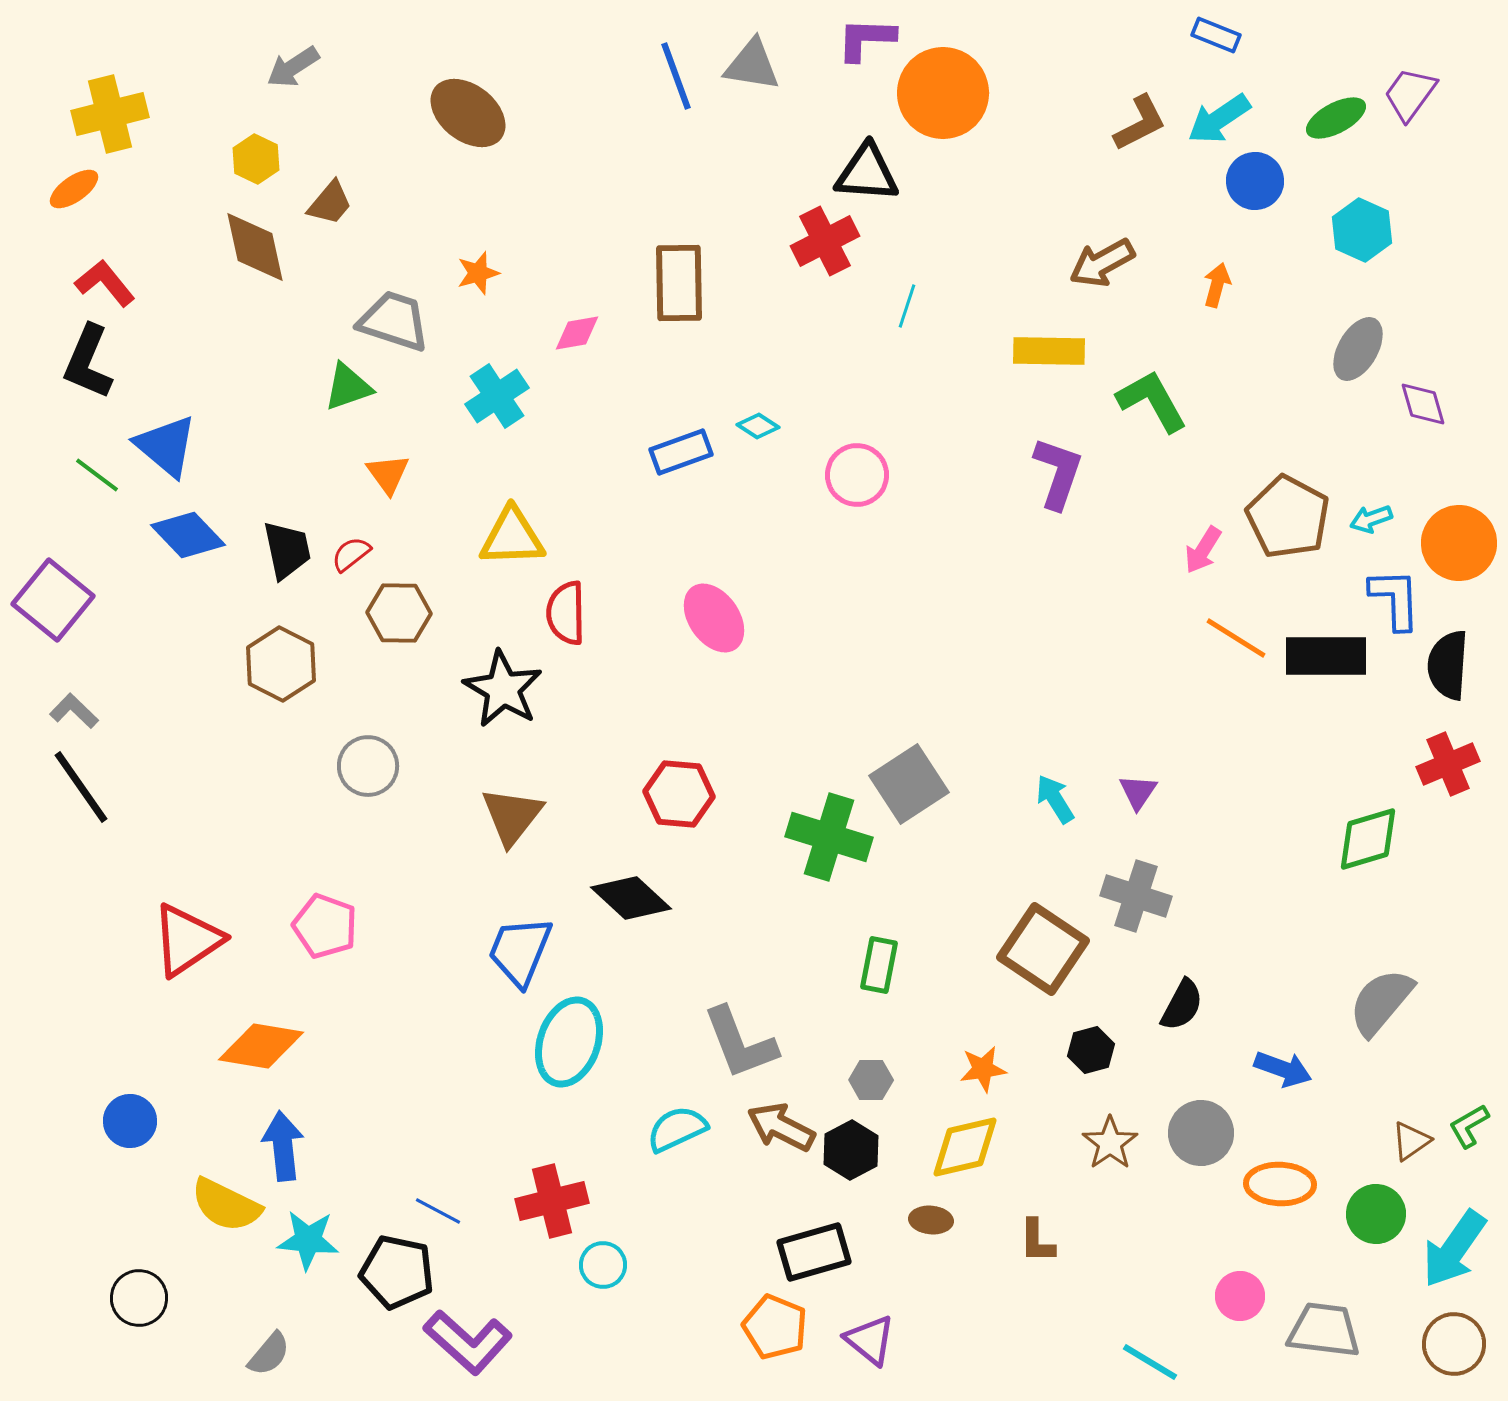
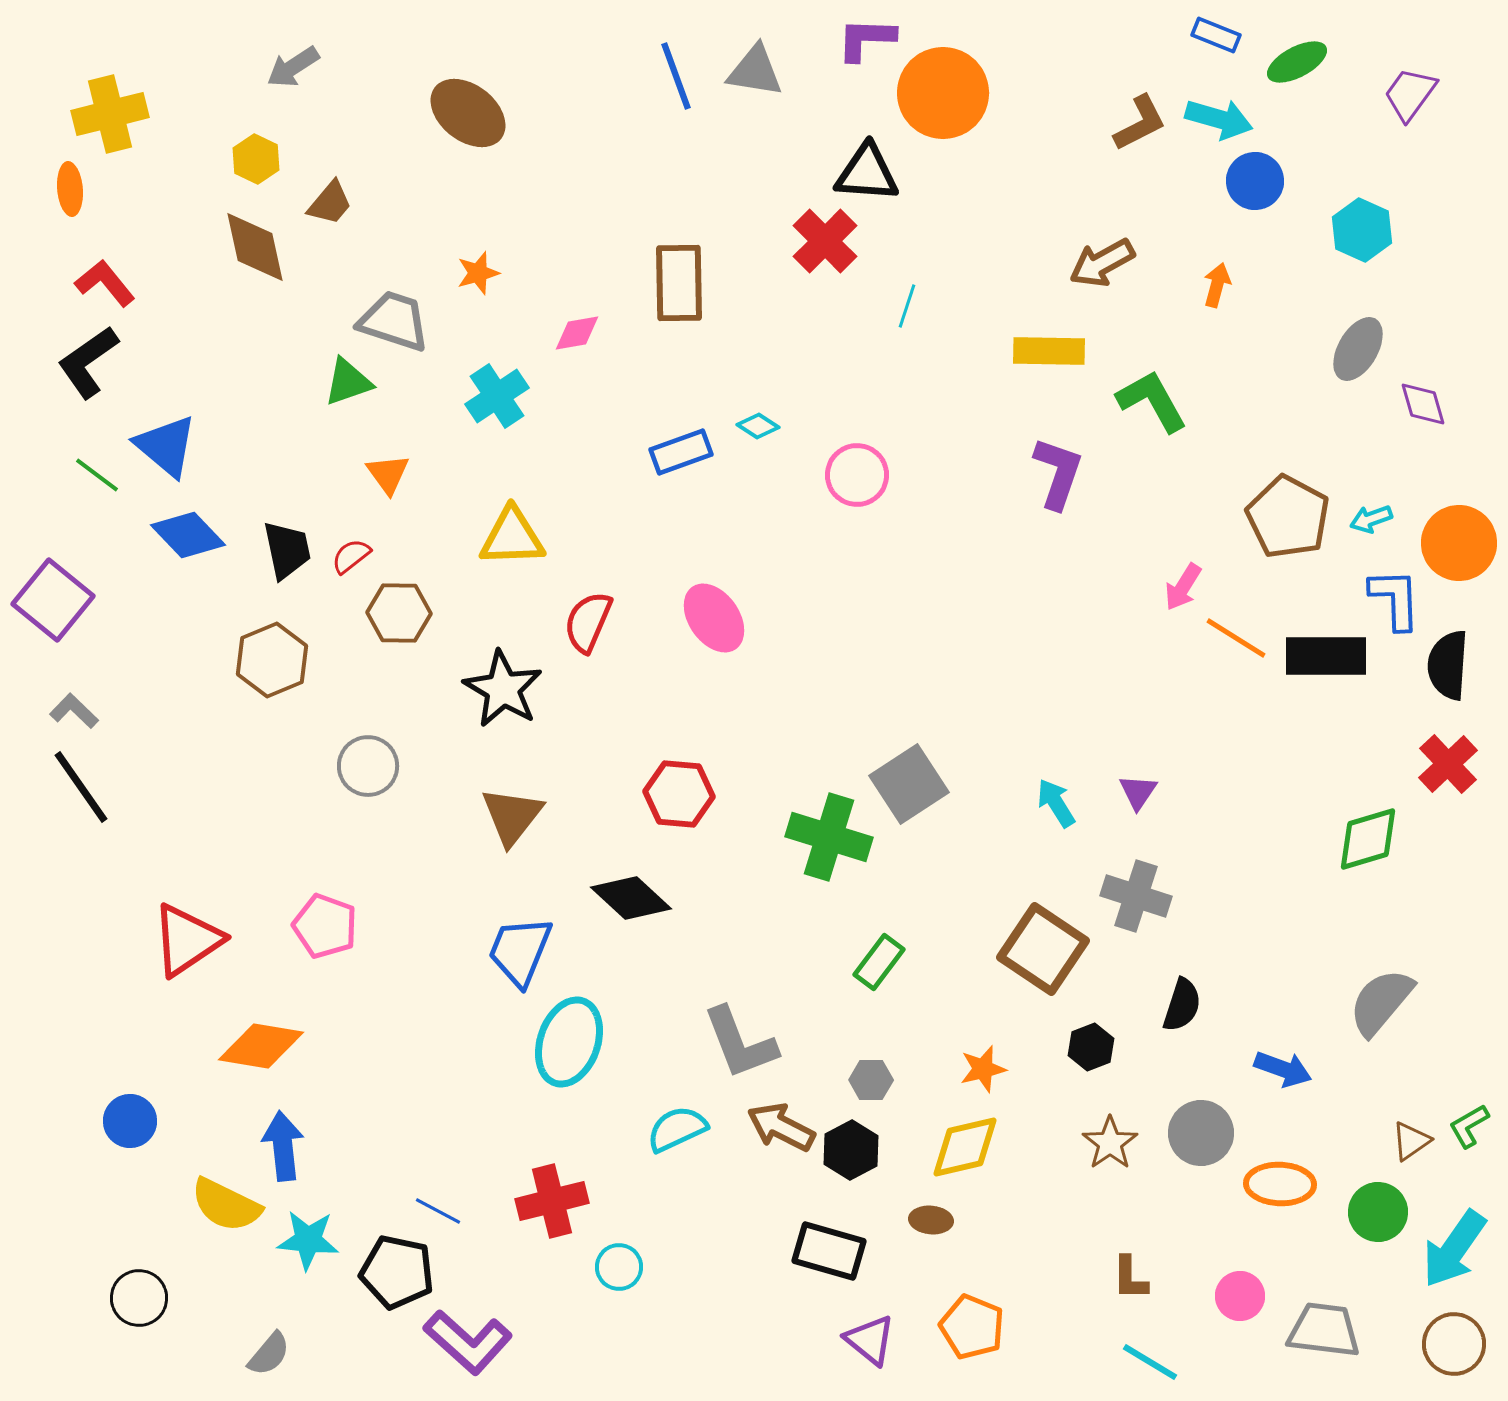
gray triangle at (752, 65): moved 3 px right, 6 px down
green ellipse at (1336, 118): moved 39 px left, 56 px up
cyan arrow at (1219, 119): rotated 130 degrees counterclockwise
orange ellipse at (74, 189): moved 4 px left; rotated 60 degrees counterclockwise
red cross at (825, 241): rotated 18 degrees counterclockwise
black L-shape at (88, 362): rotated 32 degrees clockwise
green triangle at (348, 387): moved 5 px up
pink arrow at (1203, 550): moved 20 px left, 37 px down
red semicircle at (351, 554): moved 2 px down
red semicircle at (566, 613): moved 22 px right, 9 px down; rotated 24 degrees clockwise
brown hexagon at (281, 664): moved 9 px left, 4 px up; rotated 10 degrees clockwise
red cross at (1448, 764): rotated 20 degrees counterclockwise
cyan arrow at (1055, 799): moved 1 px right, 4 px down
green rectangle at (879, 965): moved 3 px up; rotated 26 degrees clockwise
black semicircle at (1182, 1005): rotated 10 degrees counterclockwise
black hexagon at (1091, 1050): moved 3 px up; rotated 6 degrees counterclockwise
orange star at (983, 1069): rotated 6 degrees counterclockwise
green circle at (1376, 1214): moved 2 px right, 2 px up
brown L-shape at (1037, 1241): moved 93 px right, 37 px down
black rectangle at (814, 1252): moved 15 px right, 1 px up; rotated 32 degrees clockwise
cyan circle at (603, 1265): moved 16 px right, 2 px down
orange pentagon at (775, 1327): moved 197 px right
